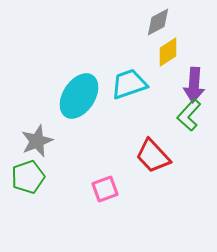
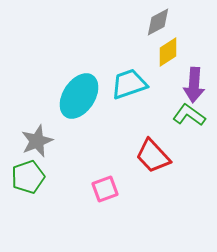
green L-shape: rotated 84 degrees clockwise
